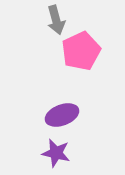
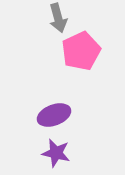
gray arrow: moved 2 px right, 2 px up
purple ellipse: moved 8 px left
